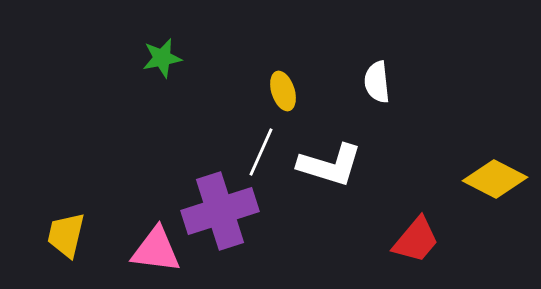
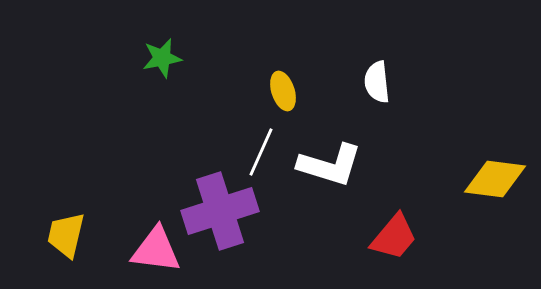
yellow diamond: rotated 20 degrees counterclockwise
red trapezoid: moved 22 px left, 3 px up
